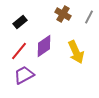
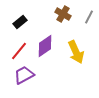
purple diamond: moved 1 px right
